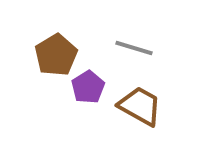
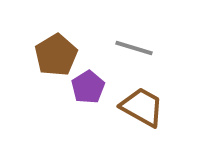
brown trapezoid: moved 2 px right, 1 px down
